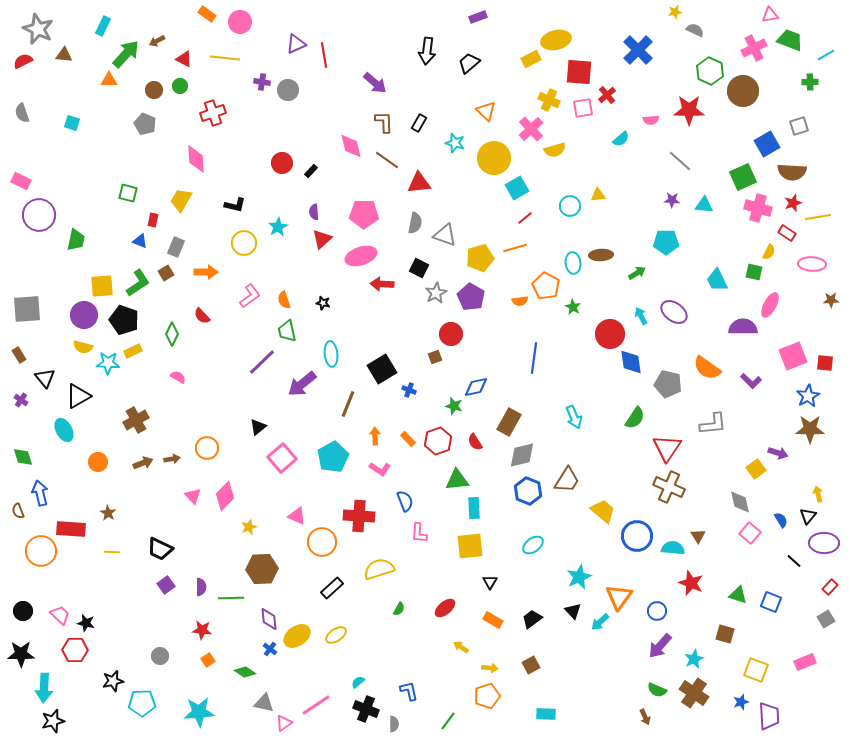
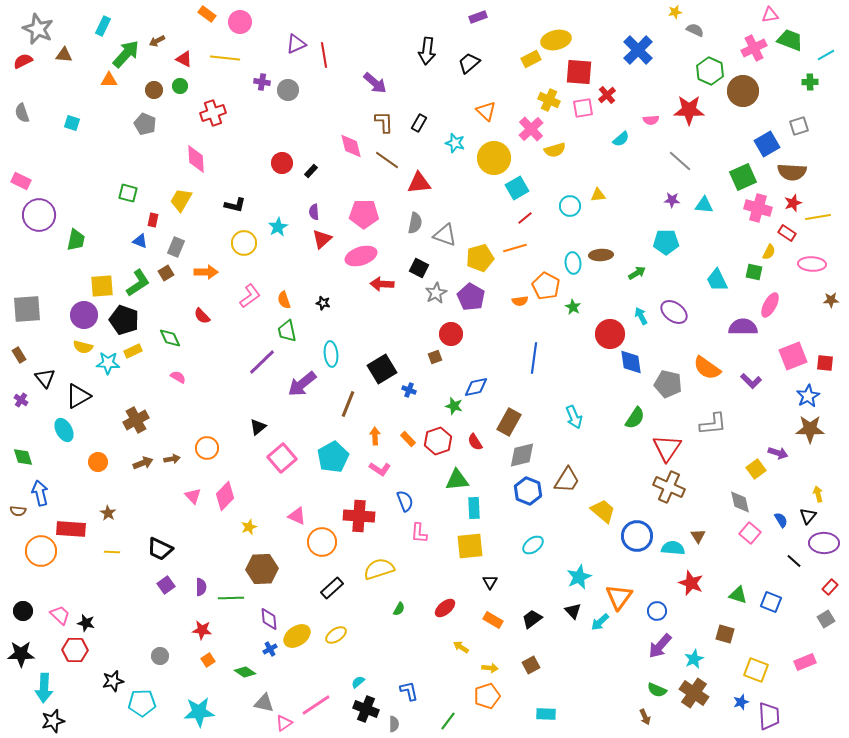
green diamond at (172, 334): moved 2 px left, 4 px down; rotated 50 degrees counterclockwise
brown semicircle at (18, 511): rotated 63 degrees counterclockwise
blue cross at (270, 649): rotated 24 degrees clockwise
